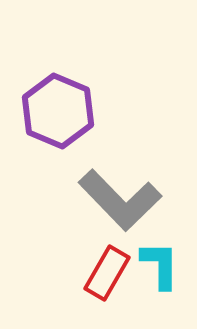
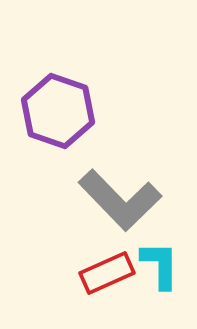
purple hexagon: rotated 4 degrees counterclockwise
red rectangle: rotated 36 degrees clockwise
